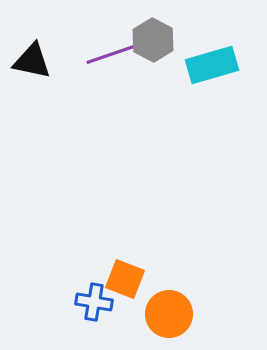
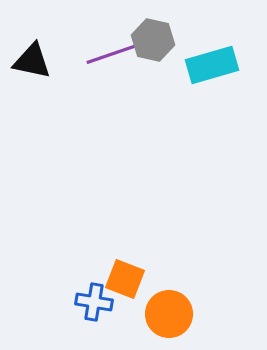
gray hexagon: rotated 15 degrees counterclockwise
